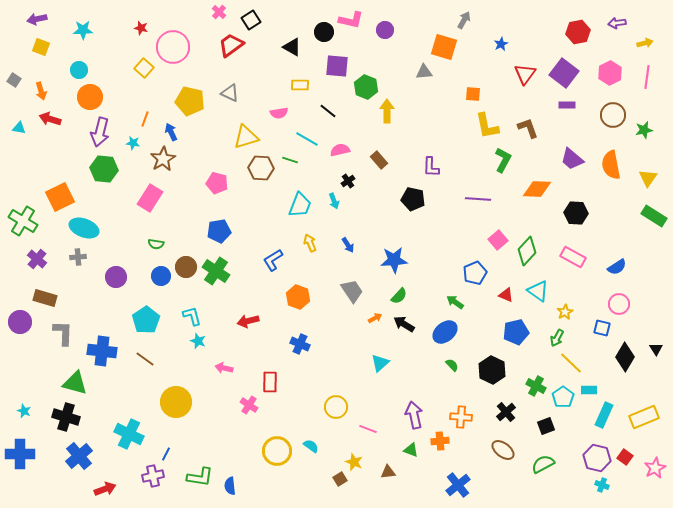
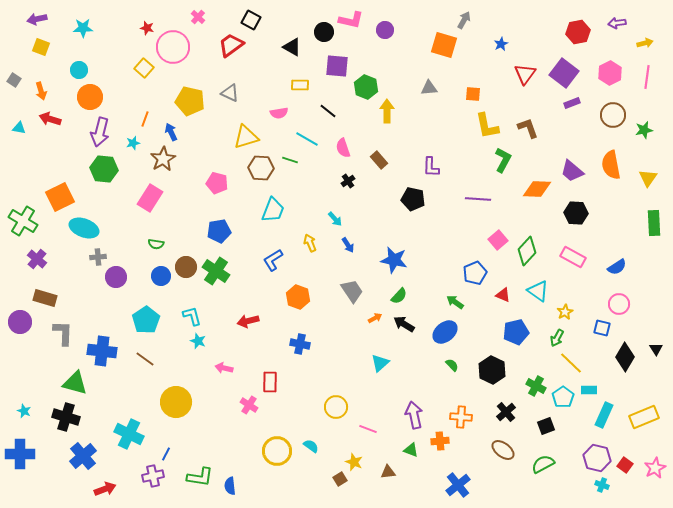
pink cross at (219, 12): moved 21 px left, 5 px down
black square at (251, 20): rotated 30 degrees counterclockwise
red star at (141, 28): moved 6 px right
cyan star at (83, 30): moved 2 px up
orange square at (444, 47): moved 2 px up
gray triangle at (424, 72): moved 5 px right, 16 px down
purple rectangle at (567, 105): moved 5 px right, 2 px up; rotated 21 degrees counterclockwise
cyan star at (133, 143): rotated 24 degrees counterclockwise
pink semicircle at (340, 150): moved 3 px right, 2 px up; rotated 96 degrees counterclockwise
purple trapezoid at (572, 159): moved 12 px down
cyan arrow at (334, 201): moved 1 px right, 18 px down; rotated 21 degrees counterclockwise
cyan trapezoid at (300, 205): moved 27 px left, 5 px down
green rectangle at (654, 216): moved 7 px down; rotated 55 degrees clockwise
gray cross at (78, 257): moved 20 px right
blue star at (394, 260): rotated 16 degrees clockwise
red triangle at (506, 295): moved 3 px left
blue cross at (300, 344): rotated 12 degrees counterclockwise
blue cross at (79, 456): moved 4 px right
red square at (625, 457): moved 8 px down
